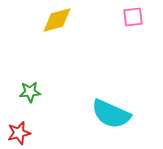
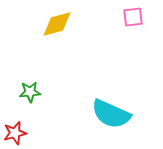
yellow diamond: moved 4 px down
red star: moved 4 px left
